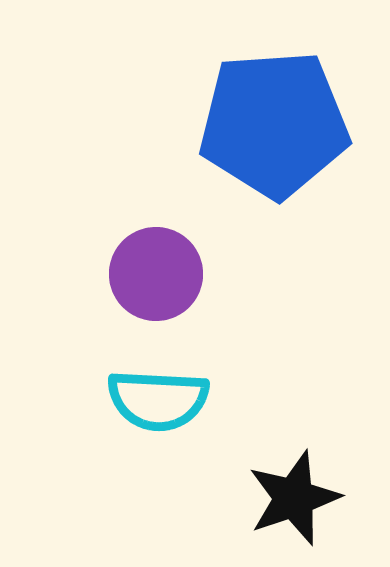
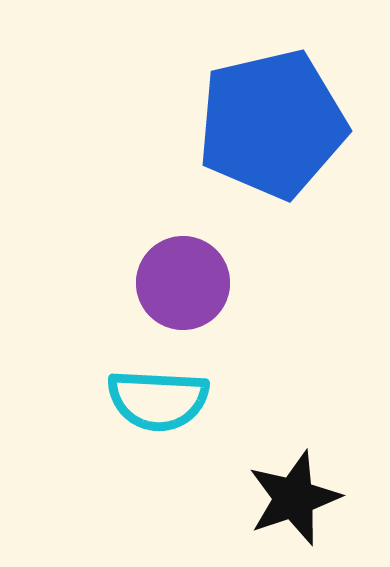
blue pentagon: moved 2 px left; rotated 9 degrees counterclockwise
purple circle: moved 27 px right, 9 px down
